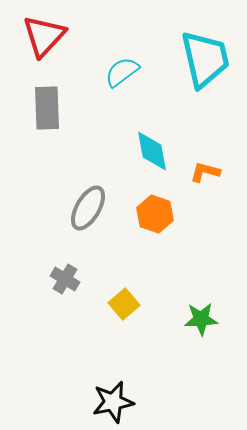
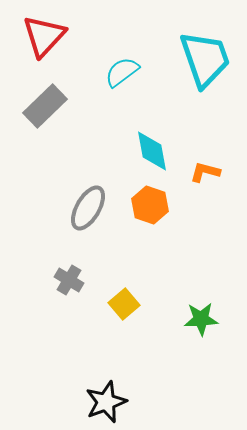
cyan trapezoid: rotated 6 degrees counterclockwise
gray rectangle: moved 2 px left, 2 px up; rotated 48 degrees clockwise
orange hexagon: moved 5 px left, 9 px up
gray cross: moved 4 px right, 1 px down
black star: moved 7 px left; rotated 9 degrees counterclockwise
